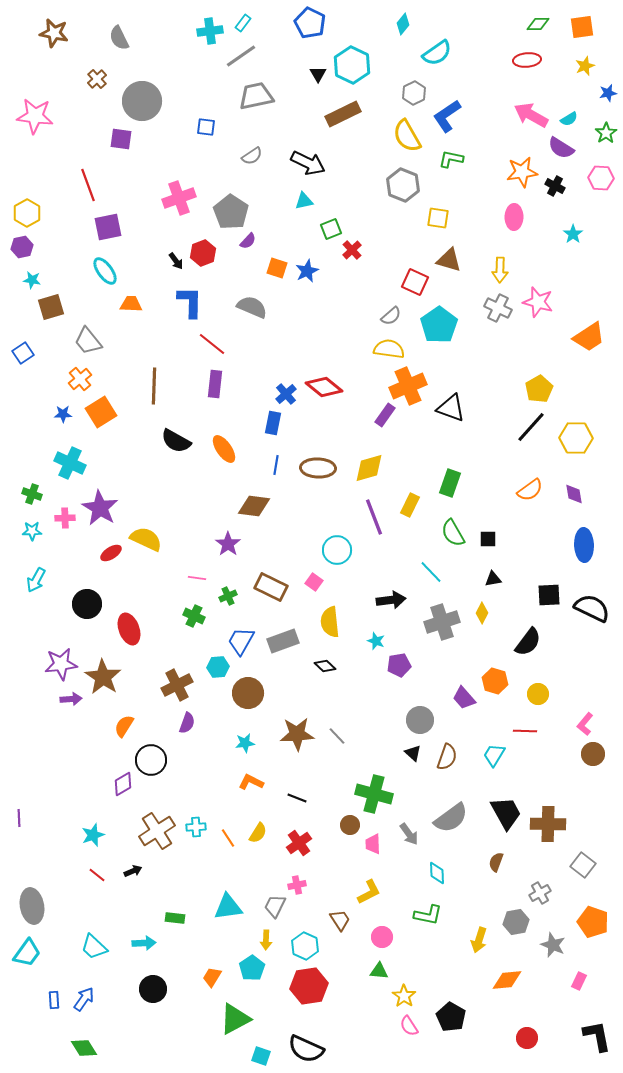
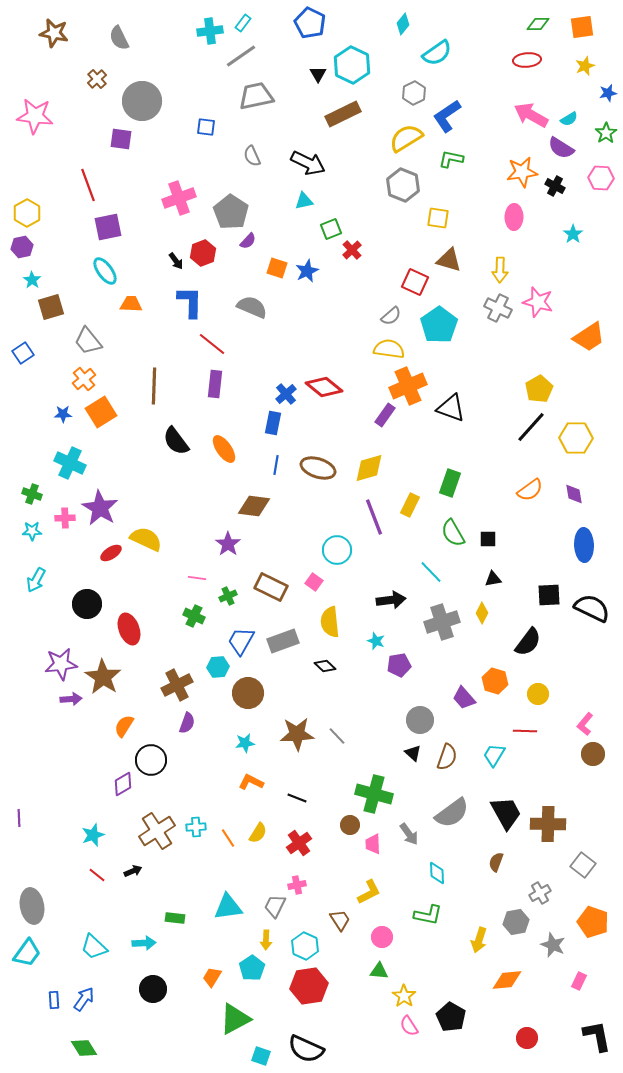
yellow semicircle at (407, 136): moved 1 px left, 2 px down; rotated 88 degrees clockwise
gray semicircle at (252, 156): rotated 100 degrees clockwise
cyan star at (32, 280): rotated 24 degrees clockwise
orange cross at (80, 379): moved 4 px right
black semicircle at (176, 441): rotated 24 degrees clockwise
brown ellipse at (318, 468): rotated 16 degrees clockwise
gray semicircle at (451, 818): moved 1 px right, 5 px up
